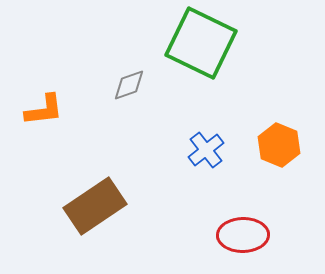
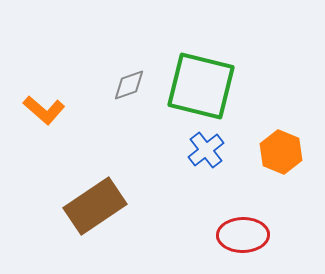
green square: moved 43 px down; rotated 12 degrees counterclockwise
orange L-shape: rotated 48 degrees clockwise
orange hexagon: moved 2 px right, 7 px down
